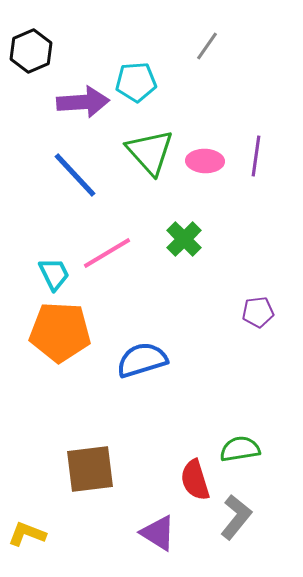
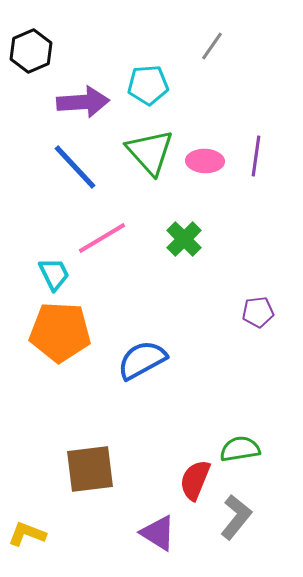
gray line: moved 5 px right
cyan pentagon: moved 12 px right, 3 px down
blue line: moved 8 px up
pink line: moved 5 px left, 15 px up
blue semicircle: rotated 12 degrees counterclockwise
red semicircle: rotated 39 degrees clockwise
